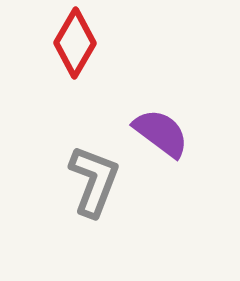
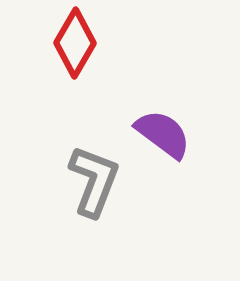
purple semicircle: moved 2 px right, 1 px down
